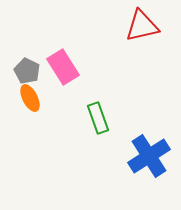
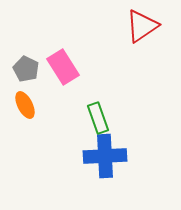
red triangle: rotated 21 degrees counterclockwise
gray pentagon: moved 1 px left, 2 px up
orange ellipse: moved 5 px left, 7 px down
blue cross: moved 44 px left; rotated 30 degrees clockwise
